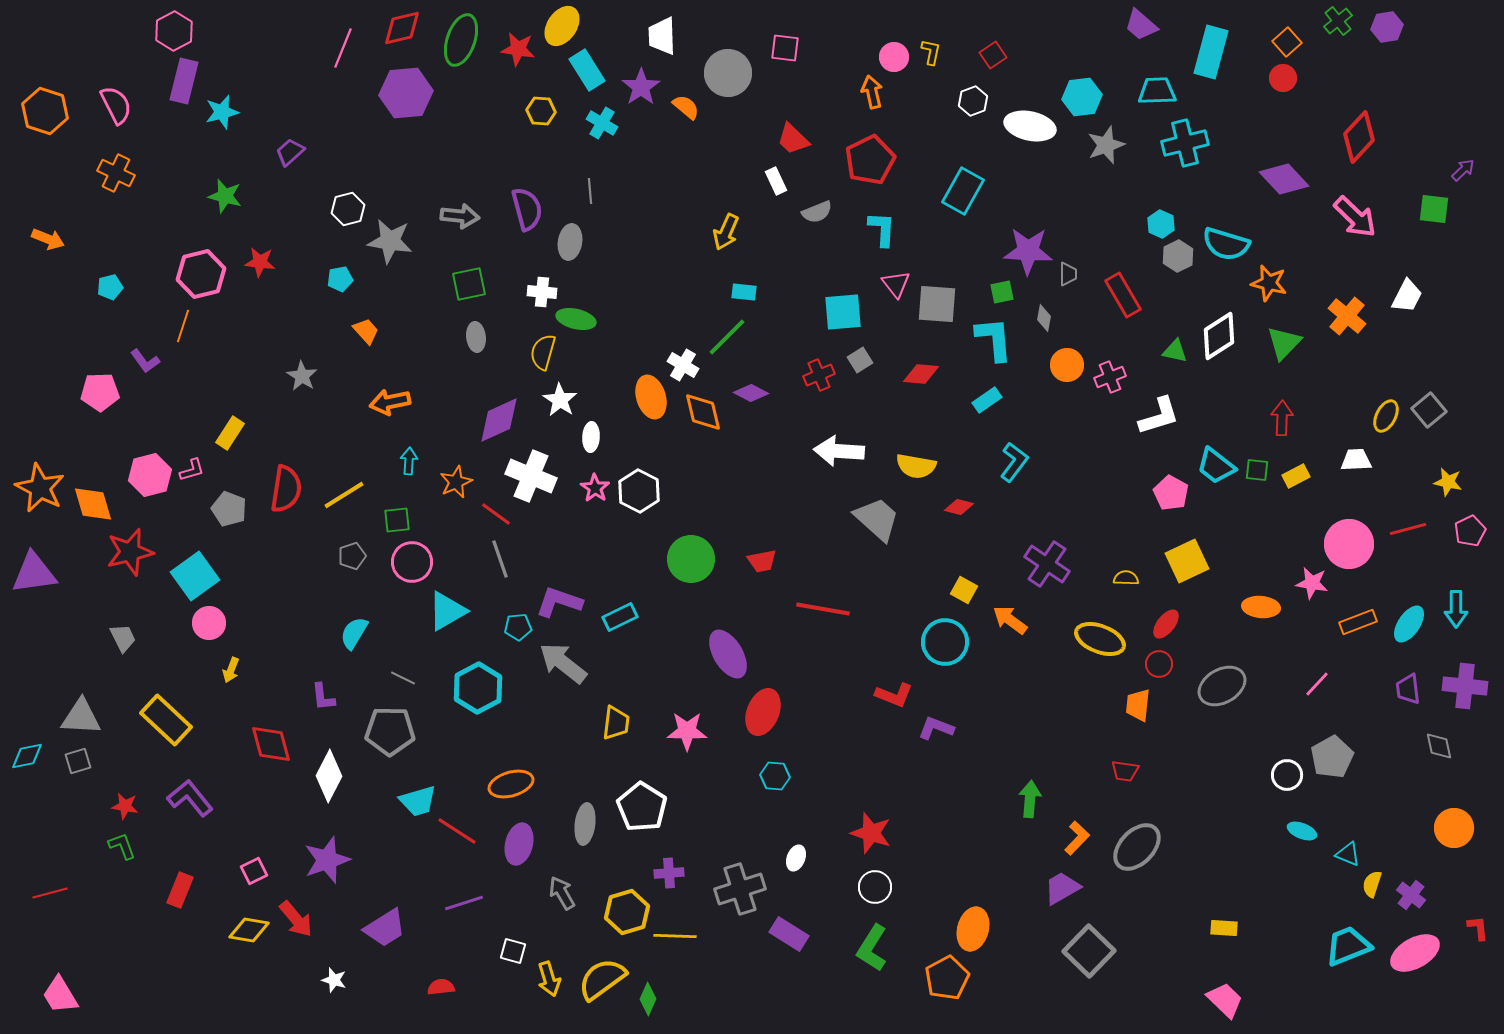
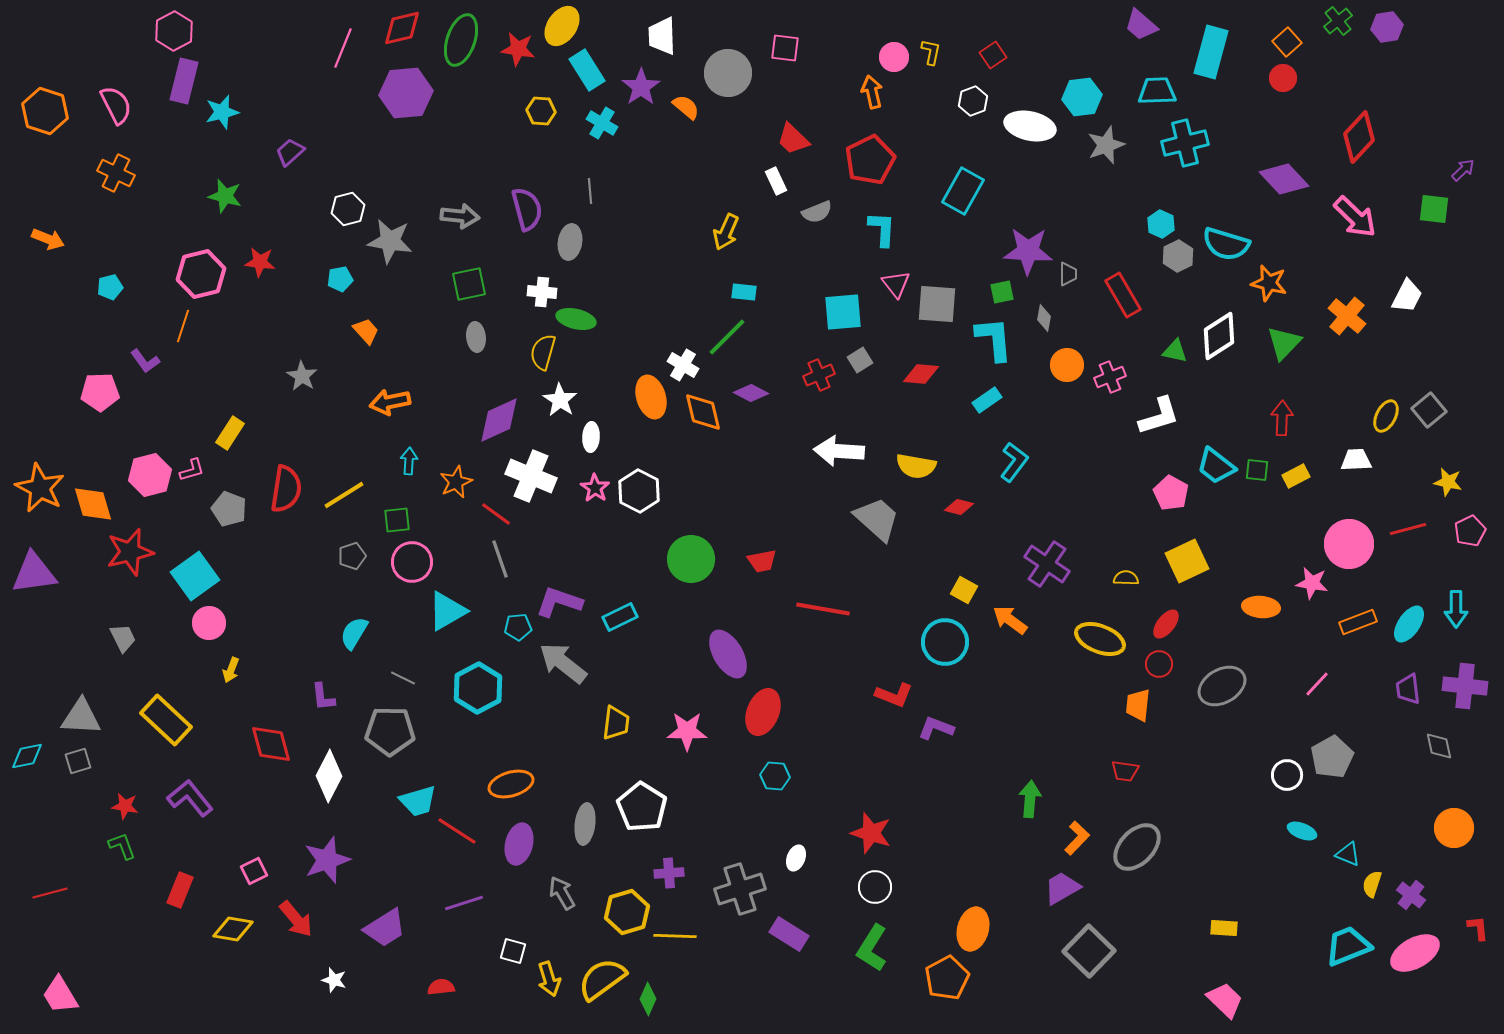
yellow diamond at (249, 930): moved 16 px left, 1 px up
